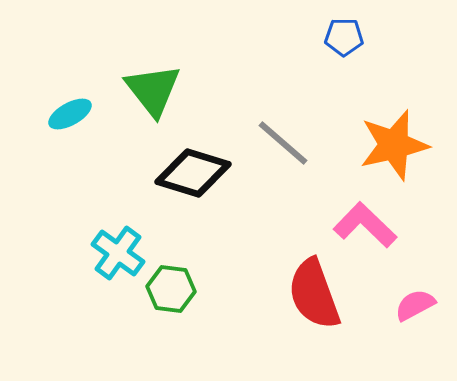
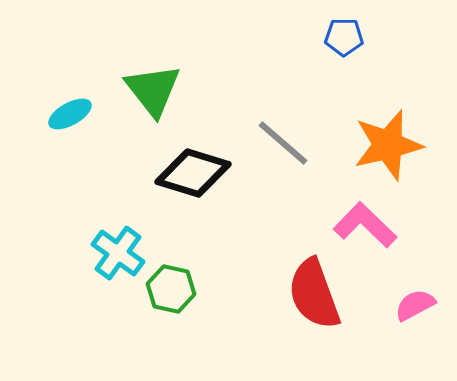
orange star: moved 6 px left
green hexagon: rotated 6 degrees clockwise
